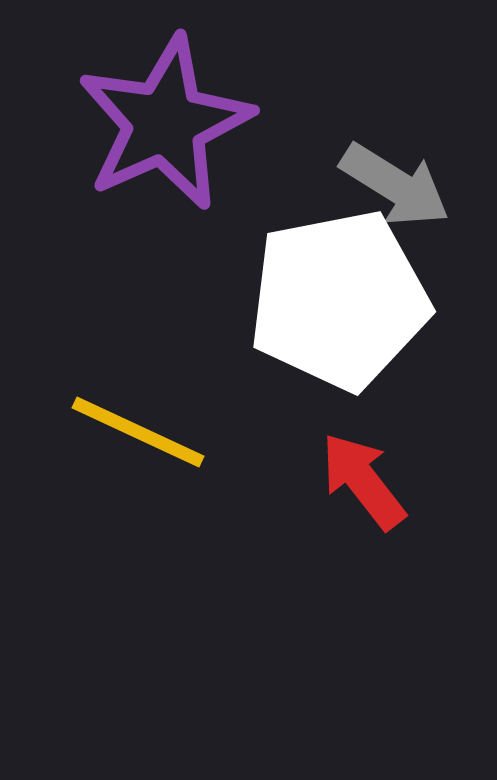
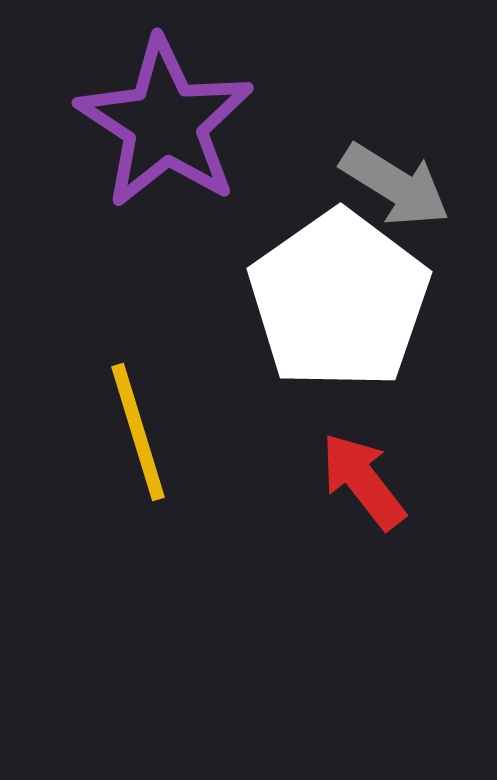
purple star: rotated 15 degrees counterclockwise
white pentagon: rotated 24 degrees counterclockwise
yellow line: rotated 48 degrees clockwise
